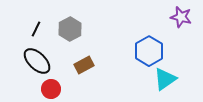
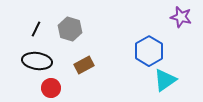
gray hexagon: rotated 15 degrees counterclockwise
black ellipse: rotated 36 degrees counterclockwise
cyan triangle: moved 1 px down
red circle: moved 1 px up
